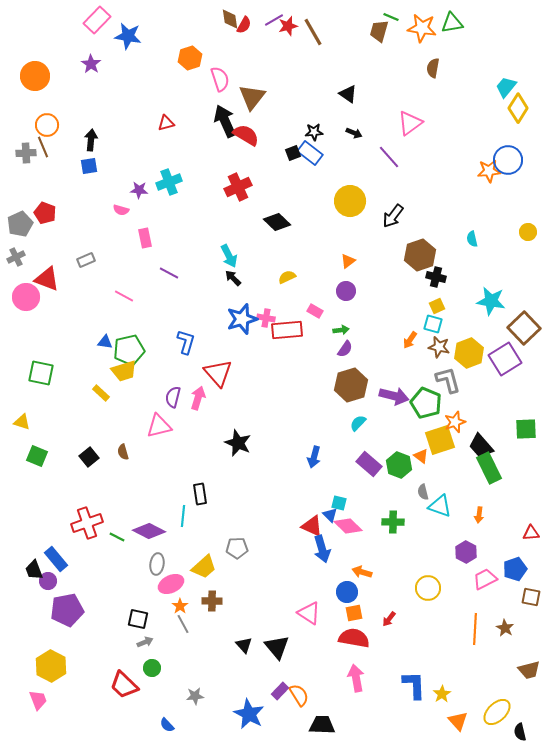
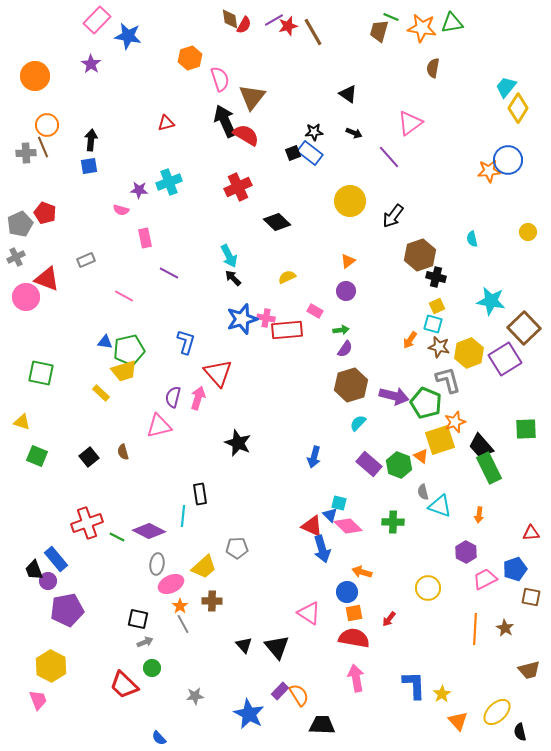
blue semicircle at (167, 725): moved 8 px left, 13 px down
